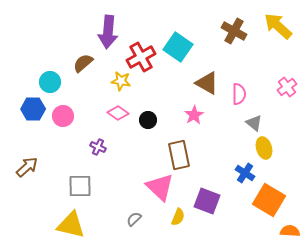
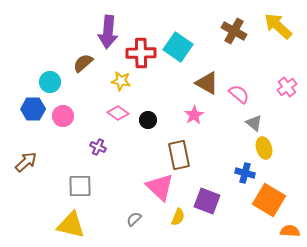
red cross: moved 4 px up; rotated 28 degrees clockwise
pink semicircle: rotated 50 degrees counterclockwise
brown arrow: moved 1 px left, 5 px up
blue cross: rotated 18 degrees counterclockwise
